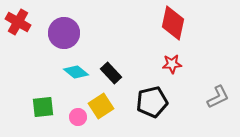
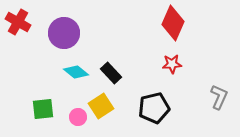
red diamond: rotated 12 degrees clockwise
gray L-shape: moved 1 px right; rotated 40 degrees counterclockwise
black pentagon: moved 2 px right, 6 px down
green square: moved 2 px down
